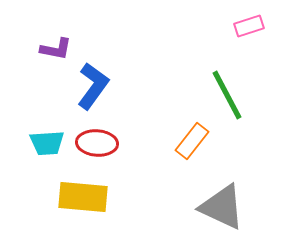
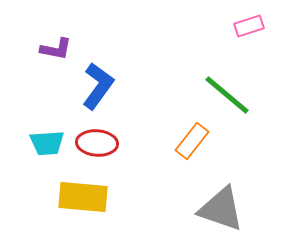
blue L-shape: moved 5 px right
green line: rotated 22 degrees counterclockwise
gray triangle: moved 1 px left, 2 px down; rotated 6 degrees counterclockwise
